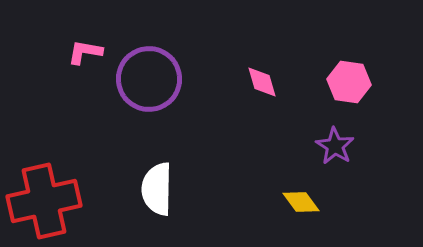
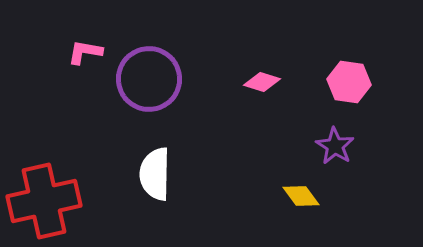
pink diamond: rotated 57 degrees counterclockwise
white semicircle: moved 2 px left, 15 px up
yellow diamond: moved 6 px up
